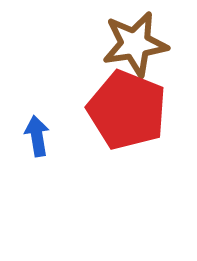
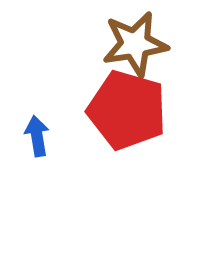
red pentagon: rotated 6 degrees counterclockwise
